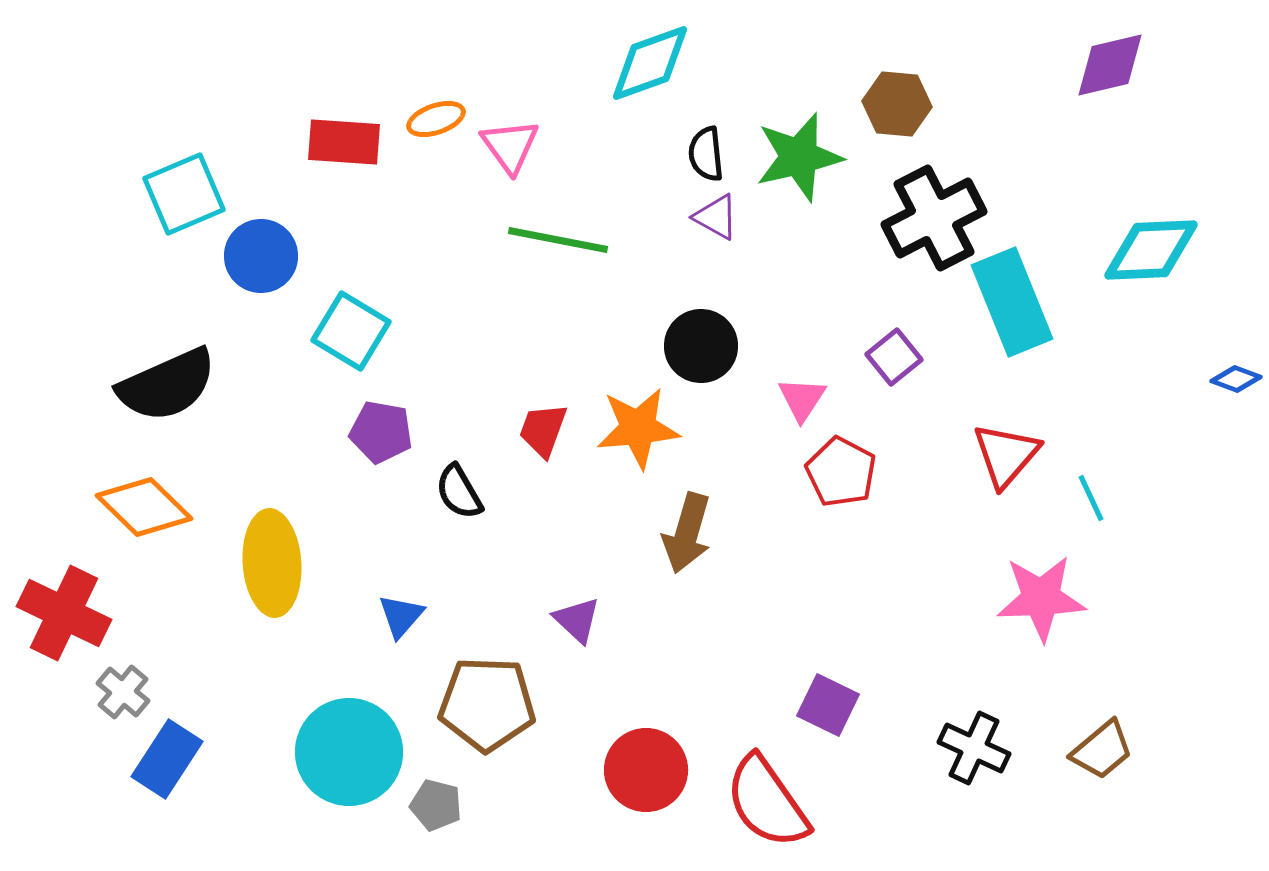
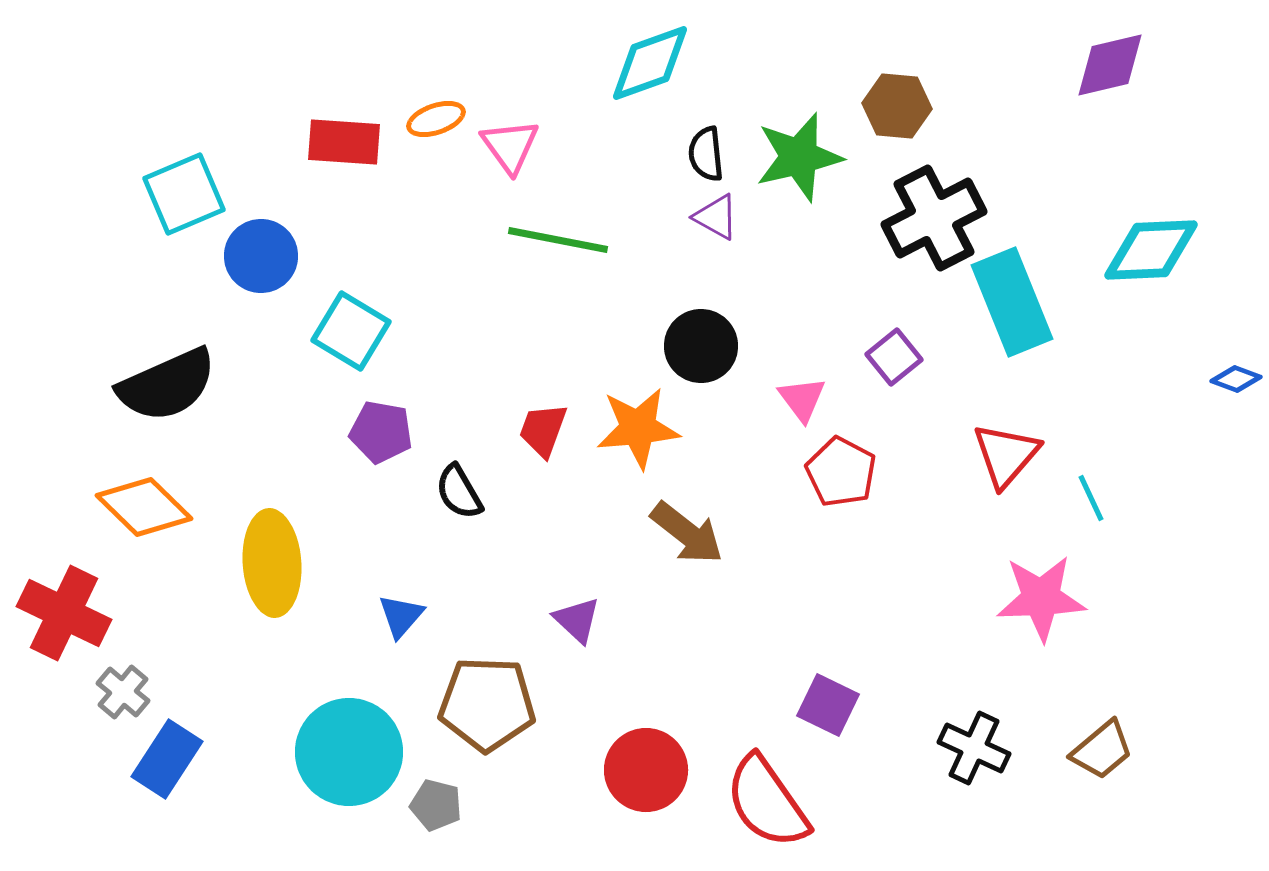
brown hexagon at (897, 104): moved 2 px down
pink triangle at (802, 399): rotated 10 degrees counterclockwise
brown arrow at (687, 533): rotated 68 degrees counterclockwise
